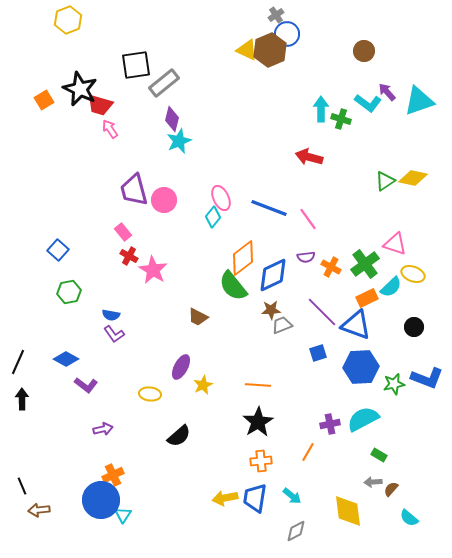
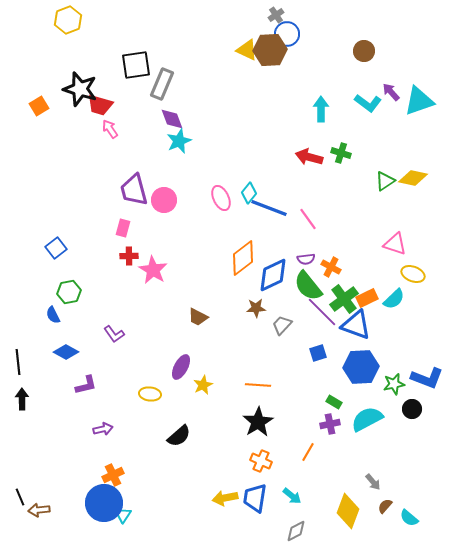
brown hexagon at (270, 50): rotated 20 degrees clockwise
gray rectangle at (164, 83): moved 2 px left, 1 px down; rotated 28 degrees counterclockwise
black star at (80, 89): rotated 8 degrees counterclockwise
purple arrow at (387, 92): moved 4 px right
orange square at (44, 100): moved 5 px left, 6 px down
purple diamond at (172, 119): rotated 35 degrees counterclockwise
green cross at (341, 119): moved 34 px down
cyan diamond at (213, 217): moved 36 px right, 24 px up
pink rectangle at (123, 232): moved 4 px up; rotated 54 degrees clockwise
blue square at (58, 250): moved 2 px left, 2 px up; rotated 10 degrees clockwise
red cross at (129, 256): rotated 30 degrees counterclockwise
purple semicircle at (306, 257): moved 2 px down
green cross at (365, 264): moved 21 px left, 35 px down
green semicircle at (233, 286): moved 75 px right
cyan semicircle at (391, 287): moved 3 px right, 12 px down
brown star at (271, 310): moved 15 px left, 2 px up
blue semicircle at (111, 315): moved 58 px left; rotated 54 degrees clockwise
gray trapezoid at (282, 325): rotated 25 degrees counterclockwise
black circle at (414, 327): moved 2 px left, 82 px down
blue diamond at (66, 359): moved 7 px up
black line at (18, 362): rotated 30 degrees counterclockwise
purple L-shape at (86, 385): rotated 50 degrees counterclockwise
cyan semicircle at (363, 419): moved 4 px right
green rectangle at (379, 455): moved 45 px left, 53 px up
orange cross at (261, 461): rotated 30 degrees clockwise
gray arrow at (373, 482): rotated 126 degrees counterclockwise
black line at (22, 486): moved 2 px left, 11 px down
brown semicircle at (391, 489): moved 6 px left, 17 px down
blue circle at (101, 500): moved 3 px right, 3 px down
yellow diamond at (348, 511): rotated 28 degrees clockwise
